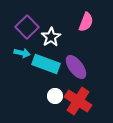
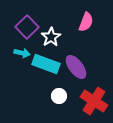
white circle: moved 4 px right
red cross: moved 16 px right
